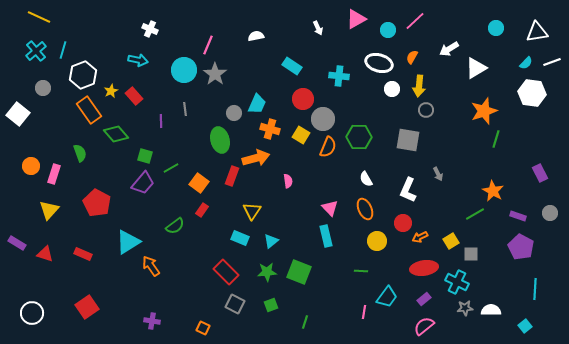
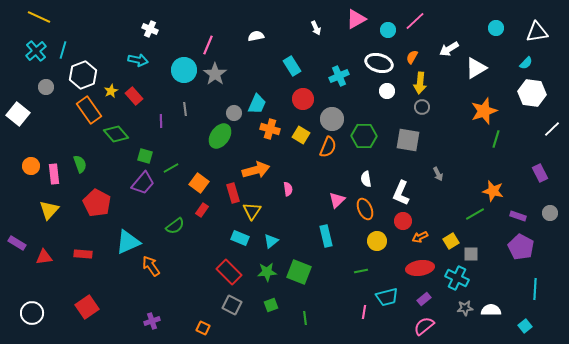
white arrow at (318, 28): moved 2 px left
white line at (552, 62): moved 67 px down; rotated 24 degrees counterclockwise
cyan rectangle at (292, 66): rotated 24 degrees clockwise
cyan cross at (339, 76): rotated 30 degrees counterclockwise
yellow arrow at (419, 86): moved 1 px right, 3 px up
gray circle at (43, 88): moved 3 px right, 1 px up
white circle at (392, 89): moved 5 px left, 2 px down
gray circle at (426, 110): moved 4 px left, 3 px up
gray circle at (323, 119): moved 9 px right
green hexagon at (359, 137): moved 5 px right, 1 px up
green ellipse at (220, 140): moved 4 px up; rotated 50 degrees clockwise
green semicircle at (80, 153): moved 11 px down
orange arrow at (256, 158): moved 12 px down
pink rectangle at (54, 174): rotated 24 degrees counterclockwise
red rectangle at (232, 176): moved 1 px right, 17 px down; rotated 36 degrees counterclockwise
white semicircle at (366, 179): rotated 21 degrees clockwise
pink semicircle at (288, 181): moved 8 px down
white L-shape at (408, 190): moved 7 px left, 3 px down
orange star at (493, 191): rotated 15 degrees counterclockwise
pink triangle at (330, 208): moved 7 px right, 8 px up; rotated 30 degrees clockwise
red circle at (403, 223): moved 2 px up
cyan triangle at (128, 242): rotated 8 degrees clockwise
red triangle at (45, 254): moved 1 px left, 3 px down; rotated 24 degrees counterclockwise
red rectangle at (83, 254): rotated 18 degrees counterclockwise
red ellipse at (424, 268): moved 4 px left
green line at (361, 271): rotated 16 degrees counterclockwise
red rectangle at (226, 272): moved 3 px right
cyan cross at (457, 282): moved 4 px up
cyan trapezoid at (387, 297): rotated 40 degrees clockwise
gray square at (235, 304): moved 3 px left, 1 px down
purple cross at (152, 321): rotated 28 degrees counterclockwise
green line at (305, 322): moved 4 px up; rotated 24 degrees counterclockwise
